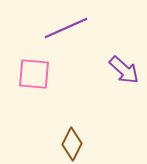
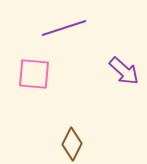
purple line: moved 2 px left; rotated 6 degrees clockwise
purple arrow: moved 1 px down
